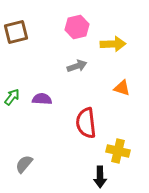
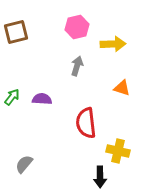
gray arrow: rotated 54 degrees counterclockwise
